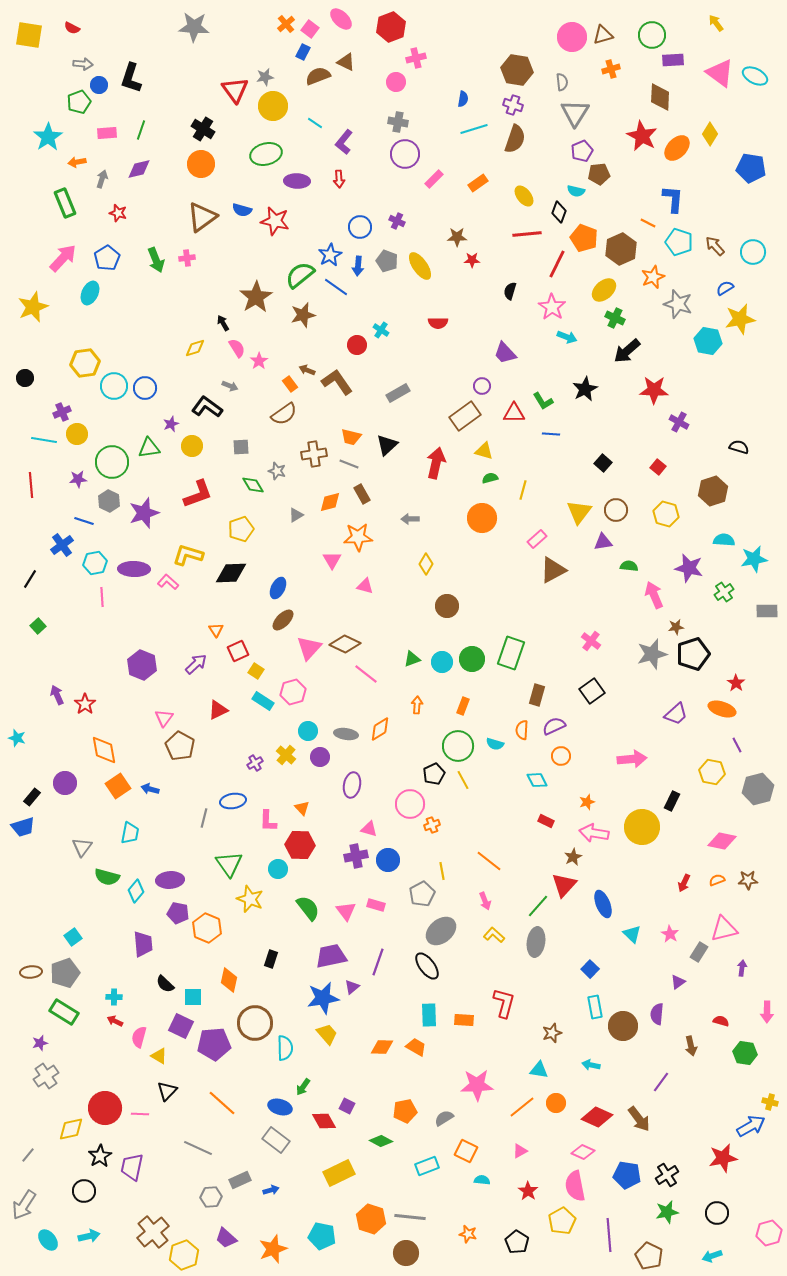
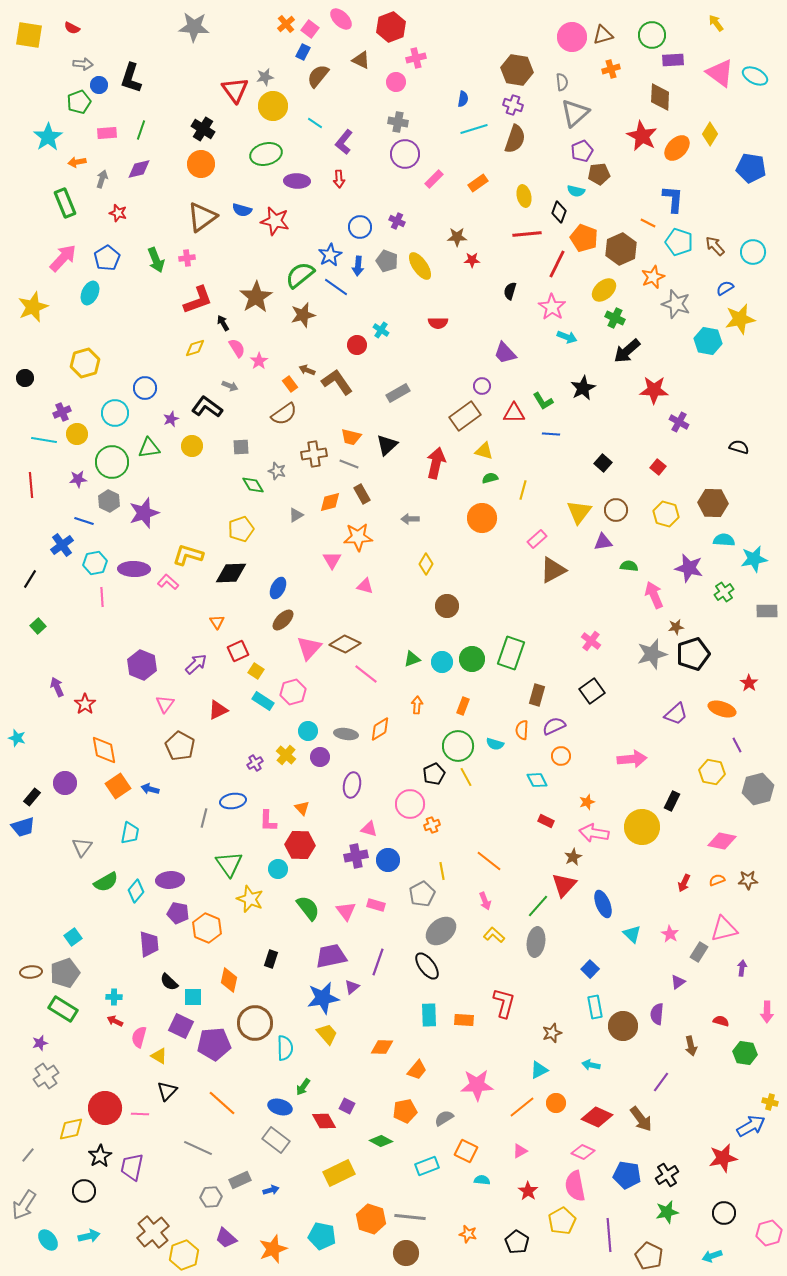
brown triangle at (346, 62): moved 15 px right, 2 px up
brown semicircle at (318, 76): rotated 30 degrees counterclockwise
gray triangle at (575, 113): rotated 16 degrees clockwise
yellow ellipse at (524, 196): rotated 25 degrees clockwise
gray star at (678, 304): moved 2 px left
yellow hexagon at (85, 363): rotated 8 degrees counterclockwise
cyan circle at (114, 386): moved 1 px right, 27 px down
black star at (585, 389): moved 2 px left, 1 px up
purple star at (171, 424): moved 5 px up
brown hexagon at (713, 491): moved 12 px down; rotated 20 degrees clockwise
red L-shape at (198, 494): moved 194 px up
orange triangle at (216, 630): moved 1 px right, 8 px up
red star at (736, 683): moved 13 px right
purple arrow at (57, 695): moved 8 px up
pink triangle at (164, 718): moved 1 px right, 14 px up
yellow line at (463, 780): moved 3 px right, 3 px up
green semicircle at (107, 877): moved 1 px left, 5 px down; rotated 45 degrees counterclockwise
purple trapezoid at (143, 944): moved 6 px right
black semicircle at (165, 984): moved 4 px right, 2 px up
green rectangle at (64, 1012): moved 1 px left, 3 px up
orange trapezoid at (416, 1047): moved 1 px right, 23 px down; rotated 100 degrees clockwise
cyan triangle at (539, 1070): rotated 36 degrees counterclockwise
brown arrow at (639, 1119): moved 2 px right
black circle at (717, 1213): moved 7 px right
